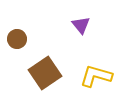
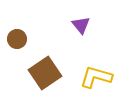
yellow L-shape: moved 1 px down
